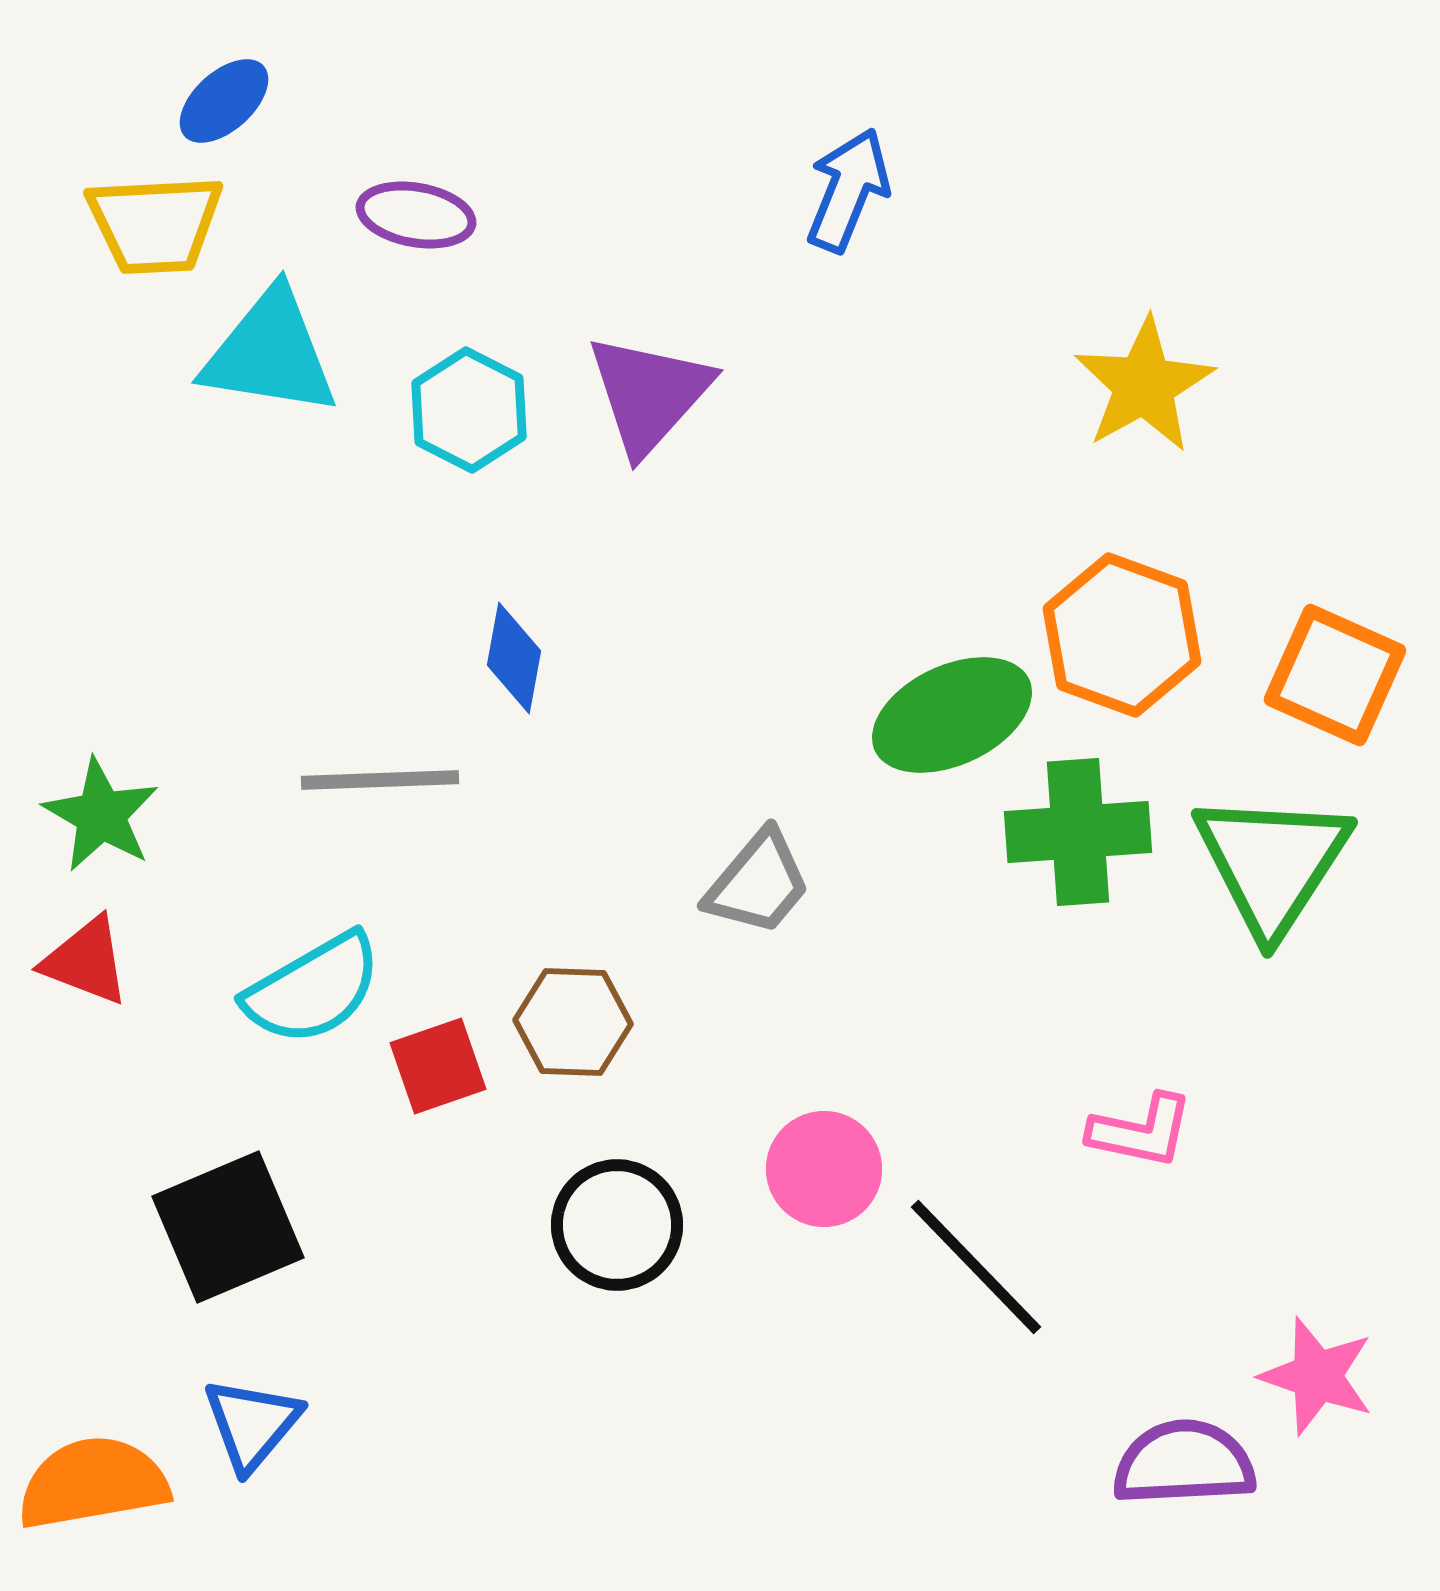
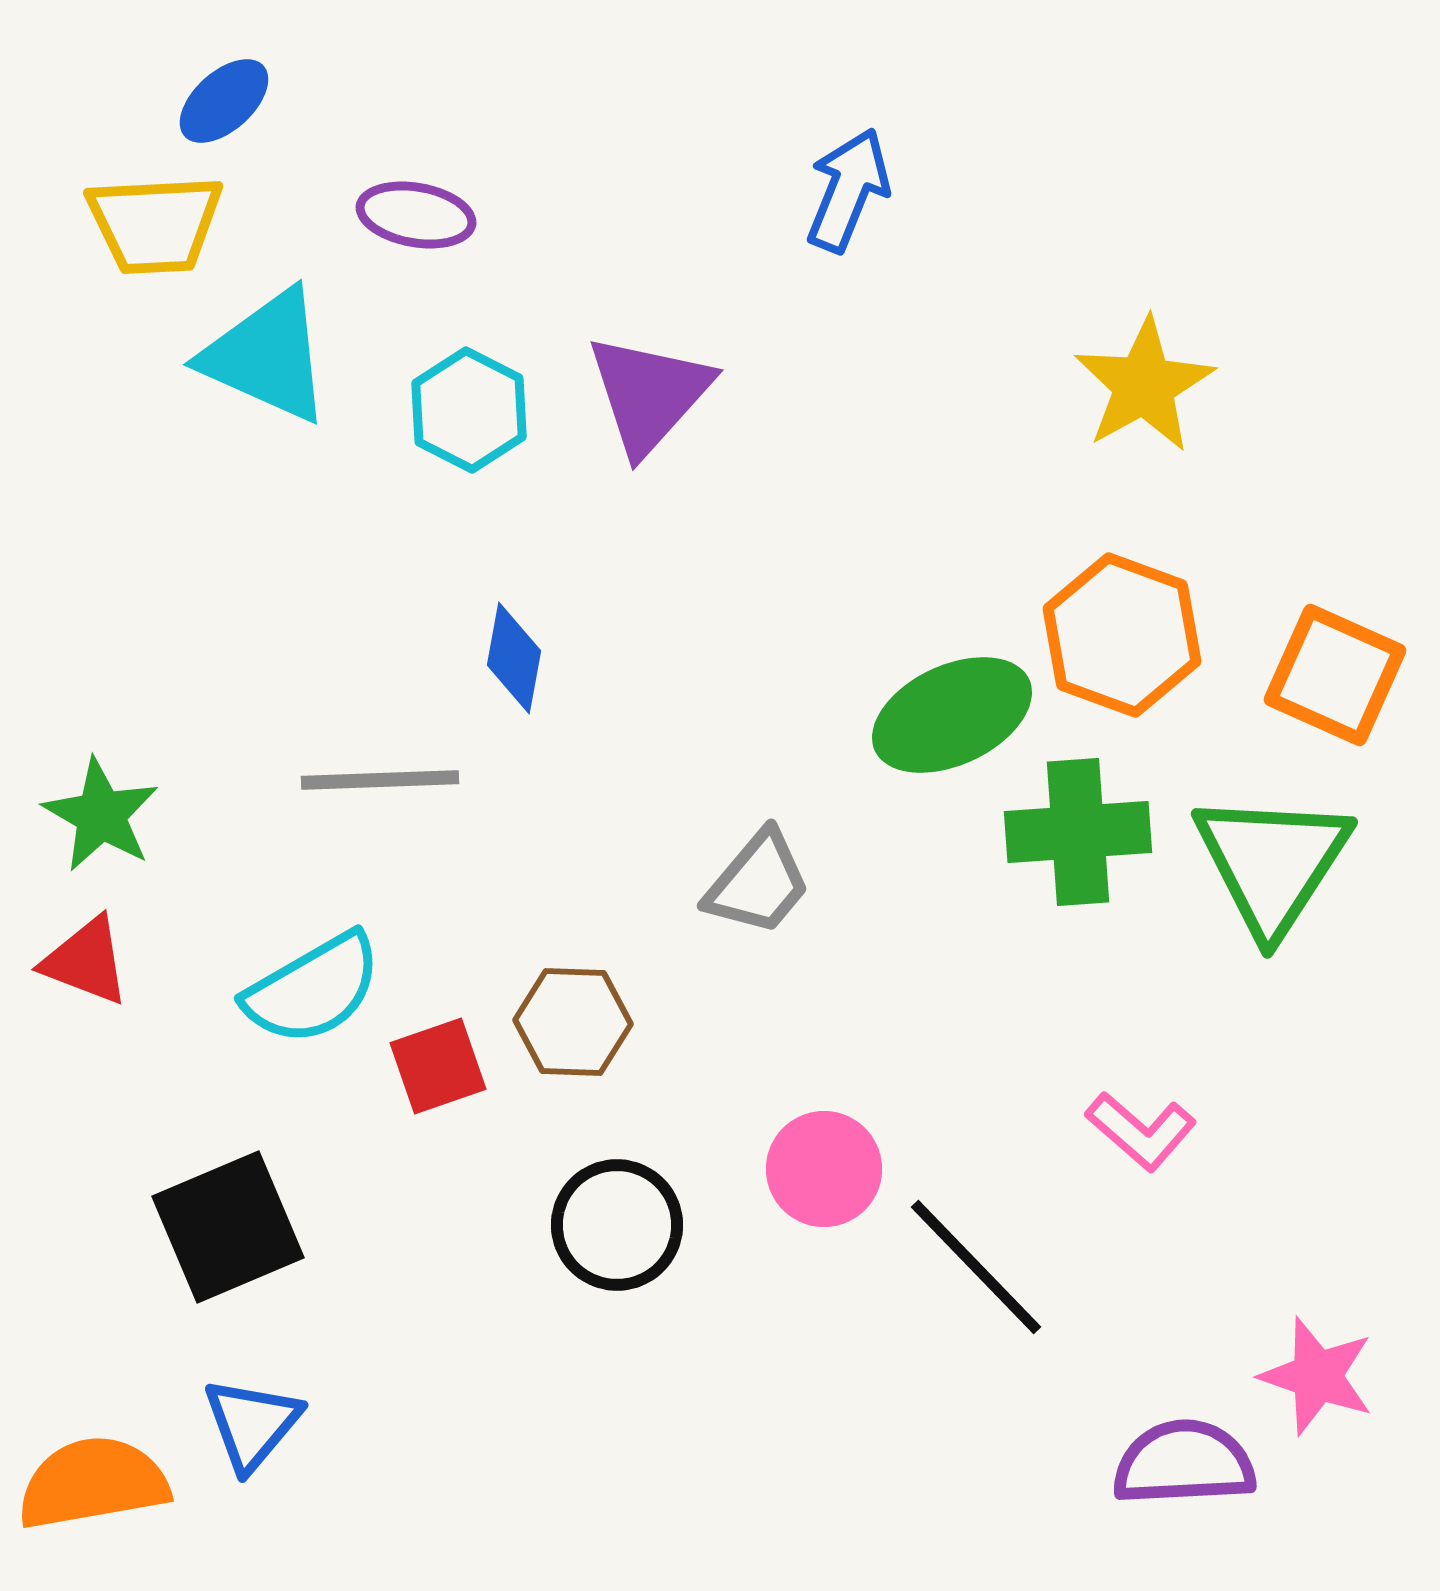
cyan triangle: moved 3 px left, 3 px down; rotated 15 degrees clockwise
pink L-shape: rotated 29 degrees clockwise
